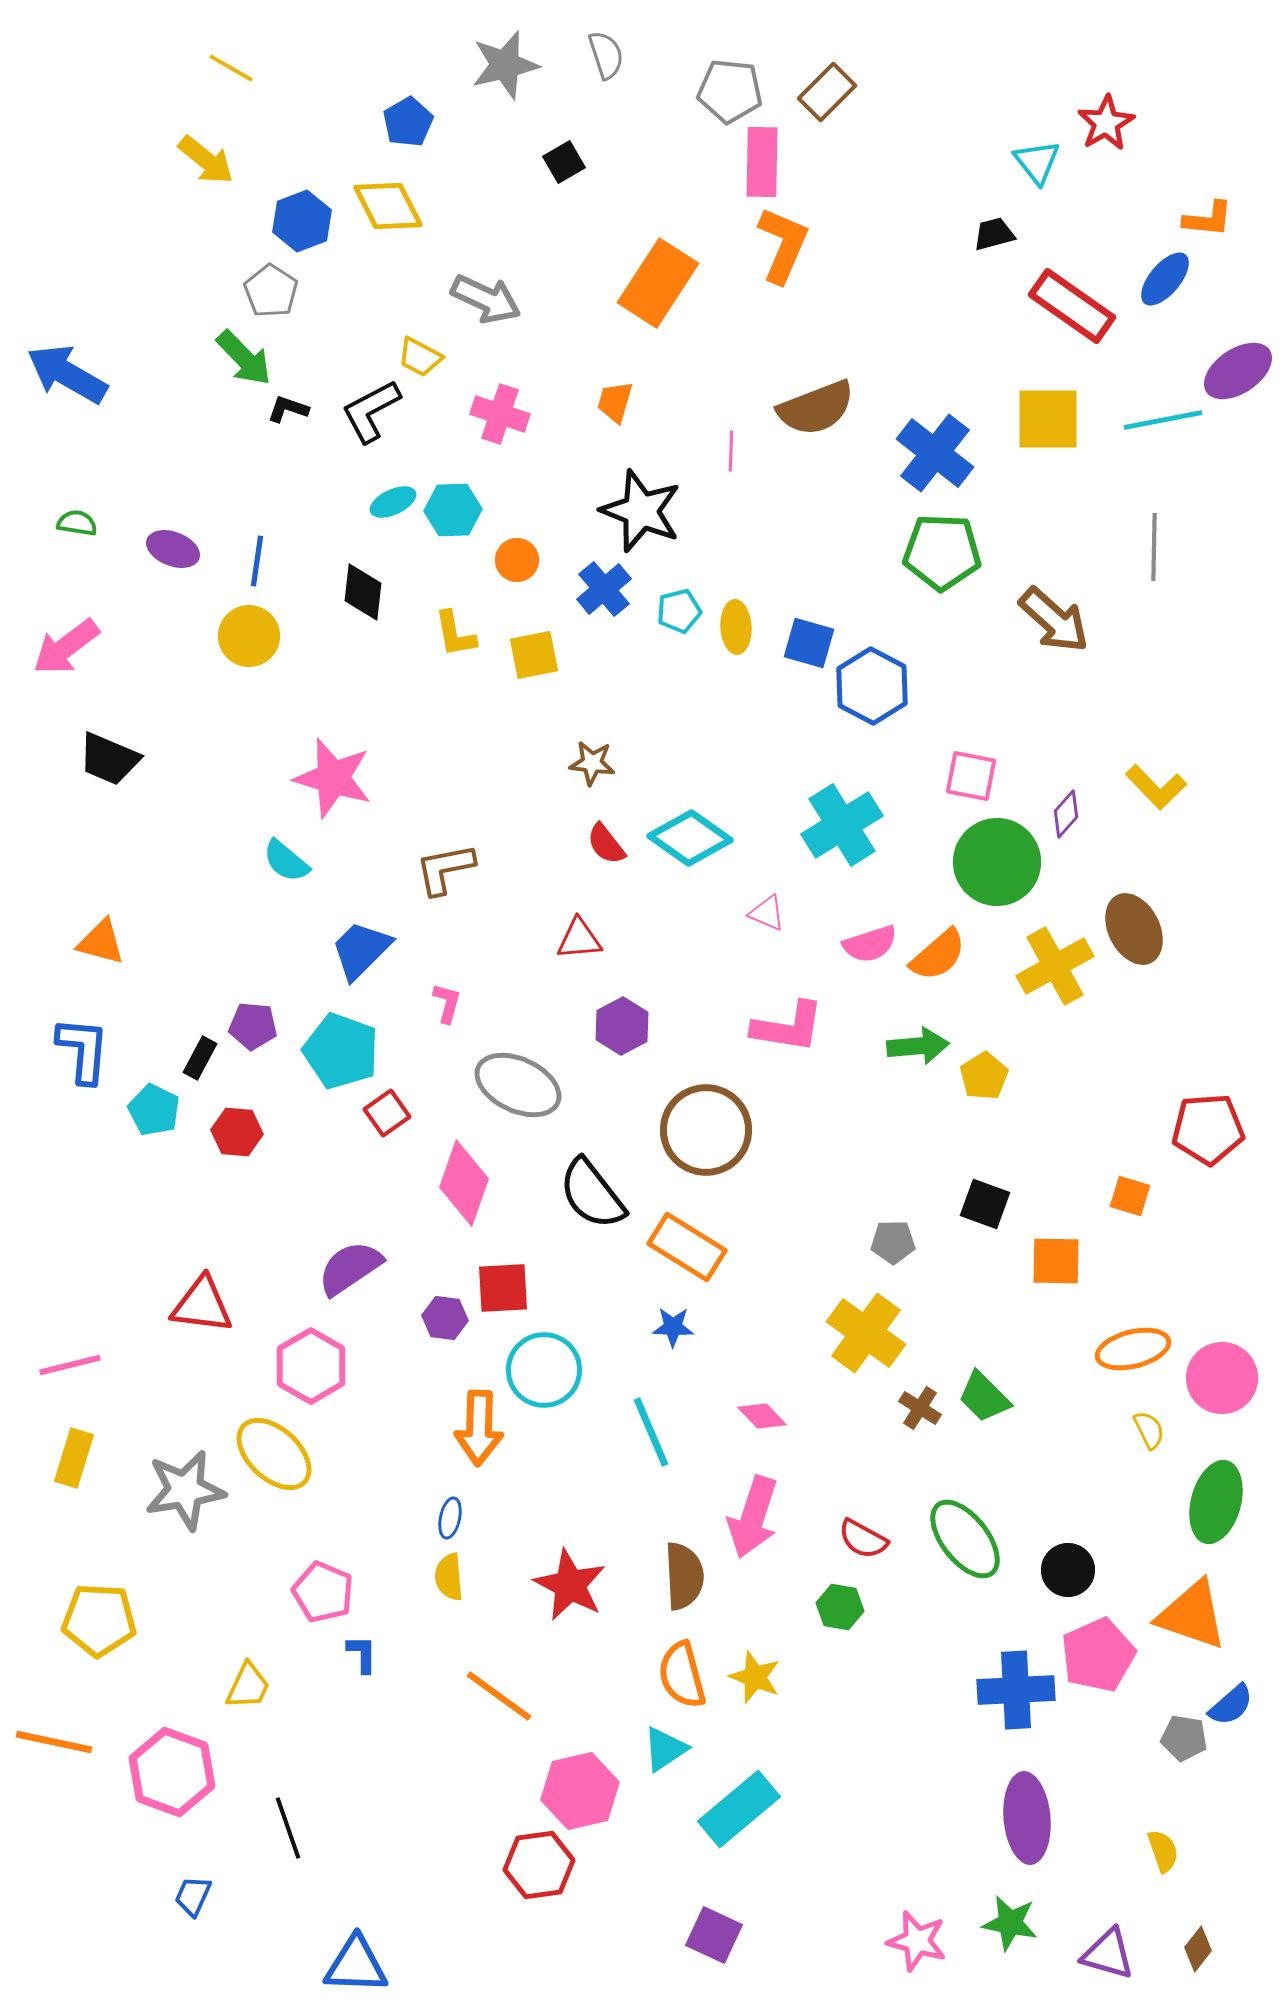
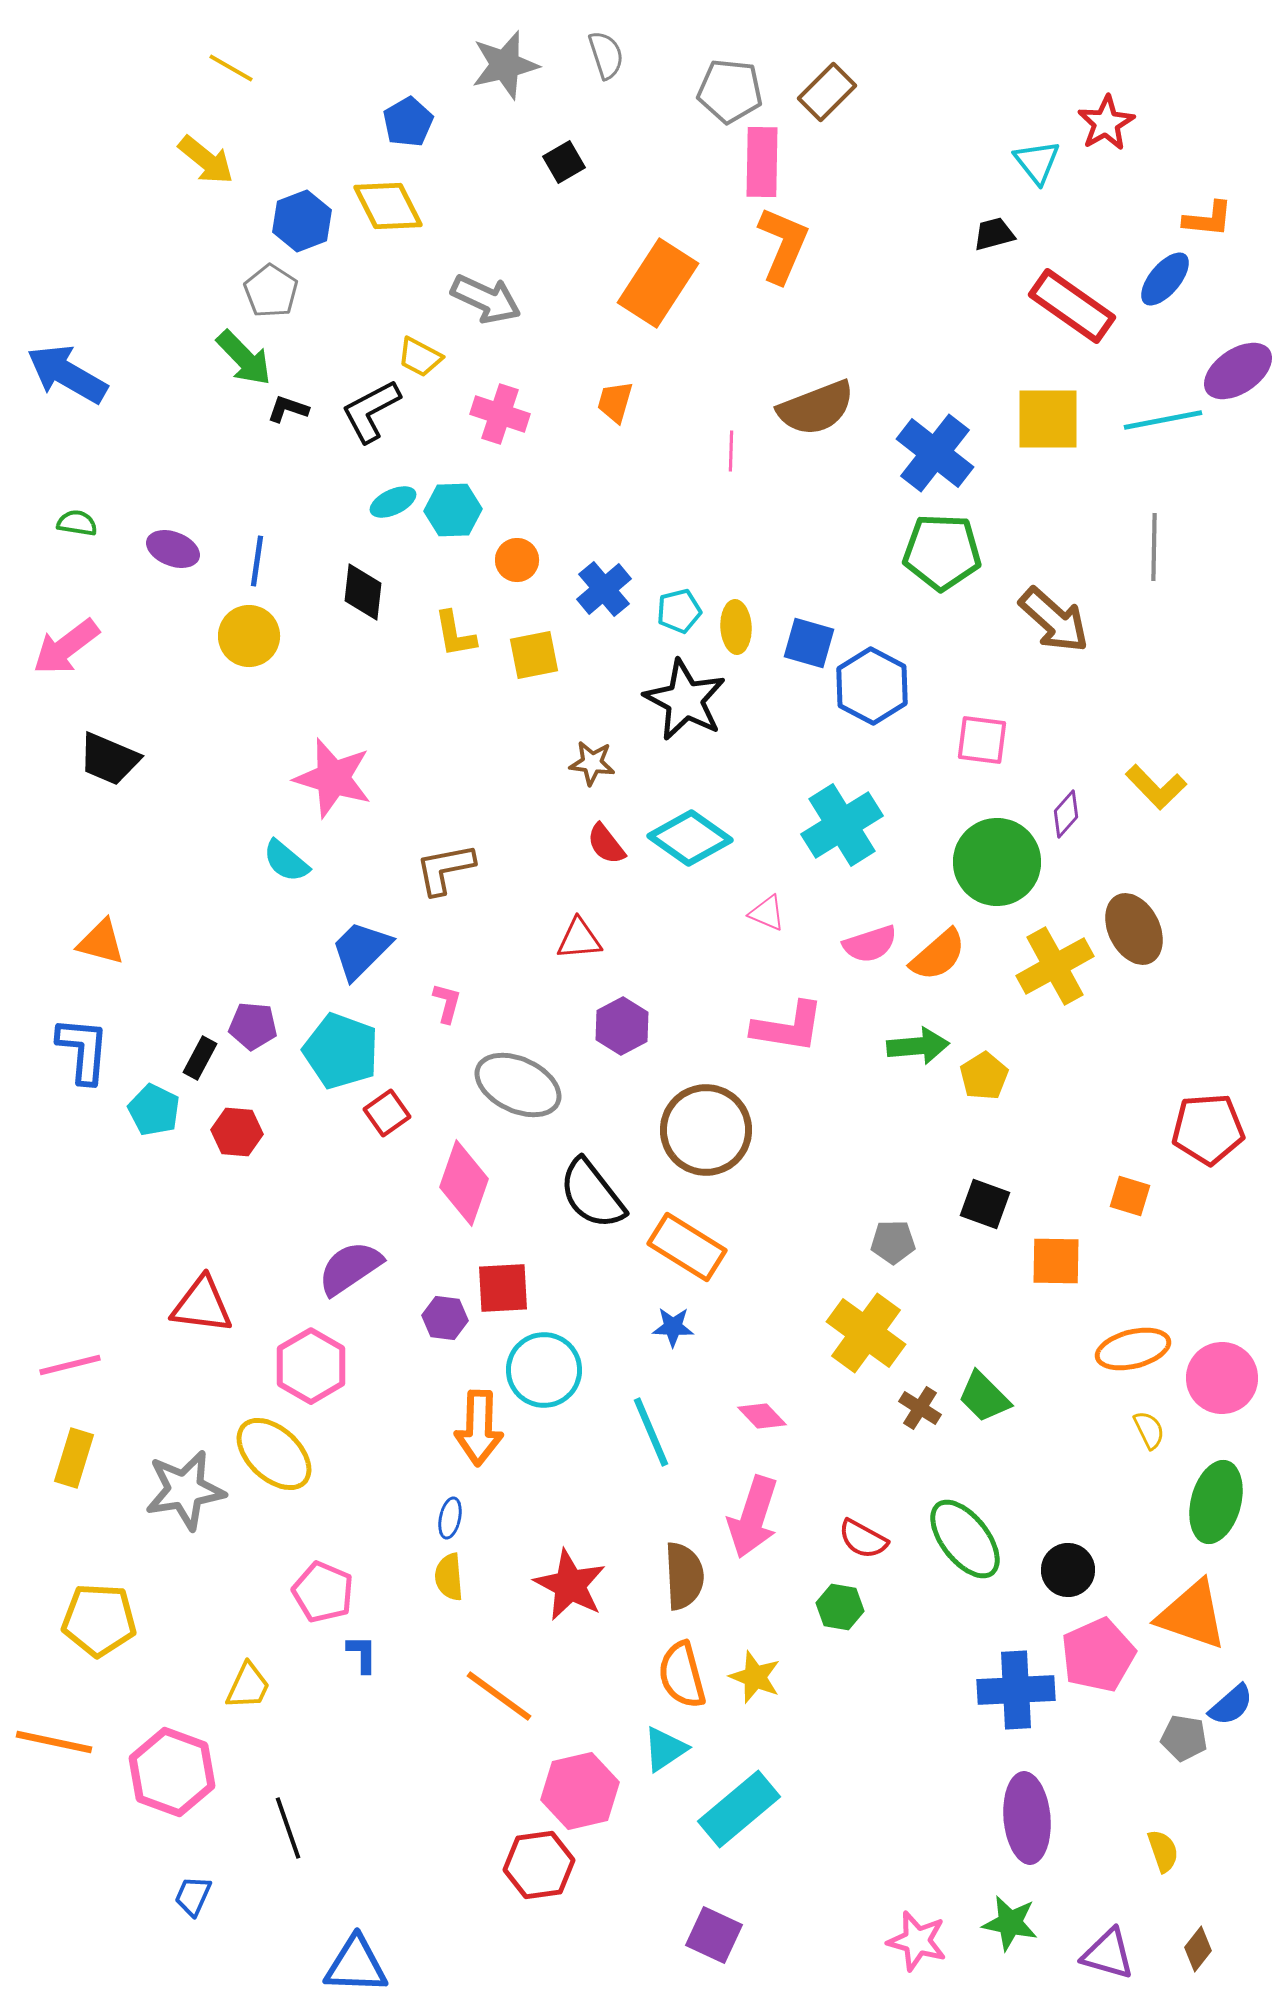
black star at (641, 511): moved 44 px right, 189 px down; rotated 6 degrees clockwise
pink square at (971, 776): moved 11 px right, 36 px up; rotated 4 degrees counterclockwise
